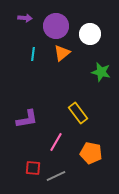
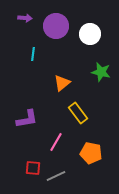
orange triangle: moved 30 px down
